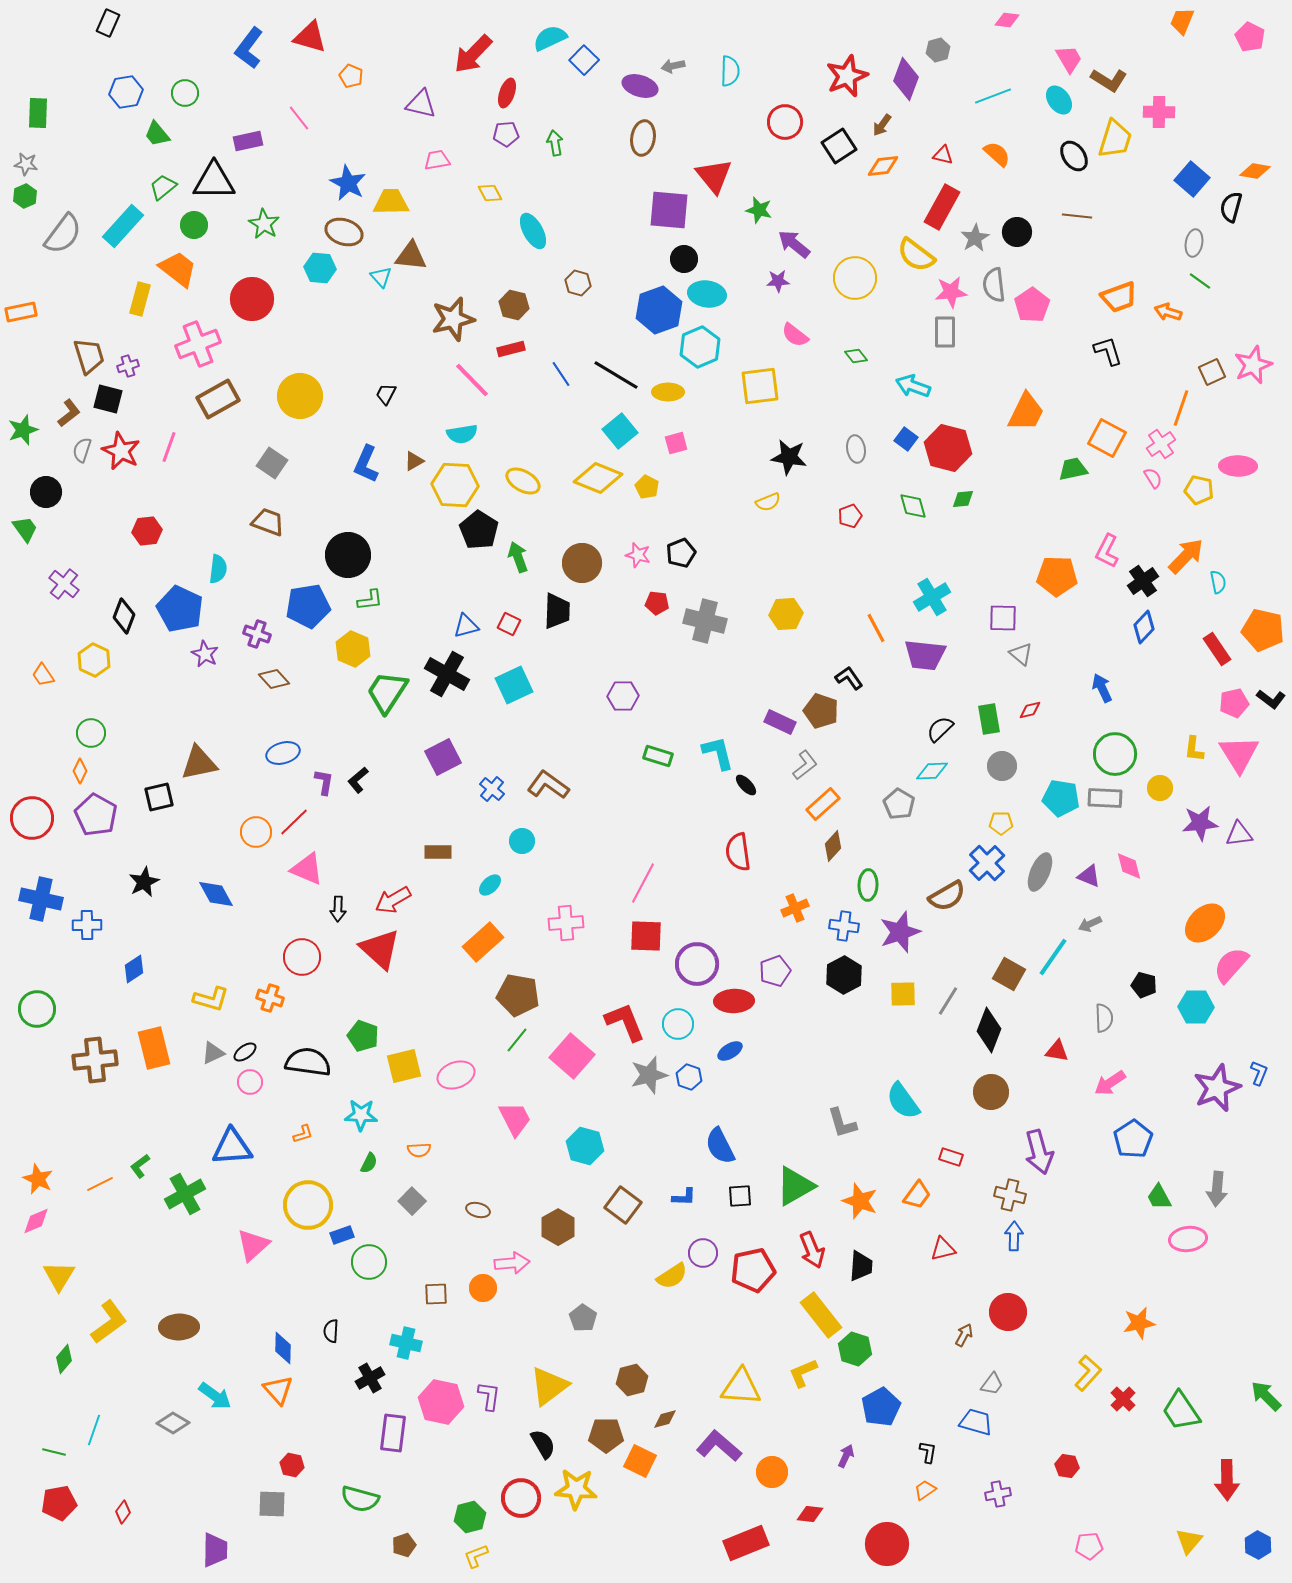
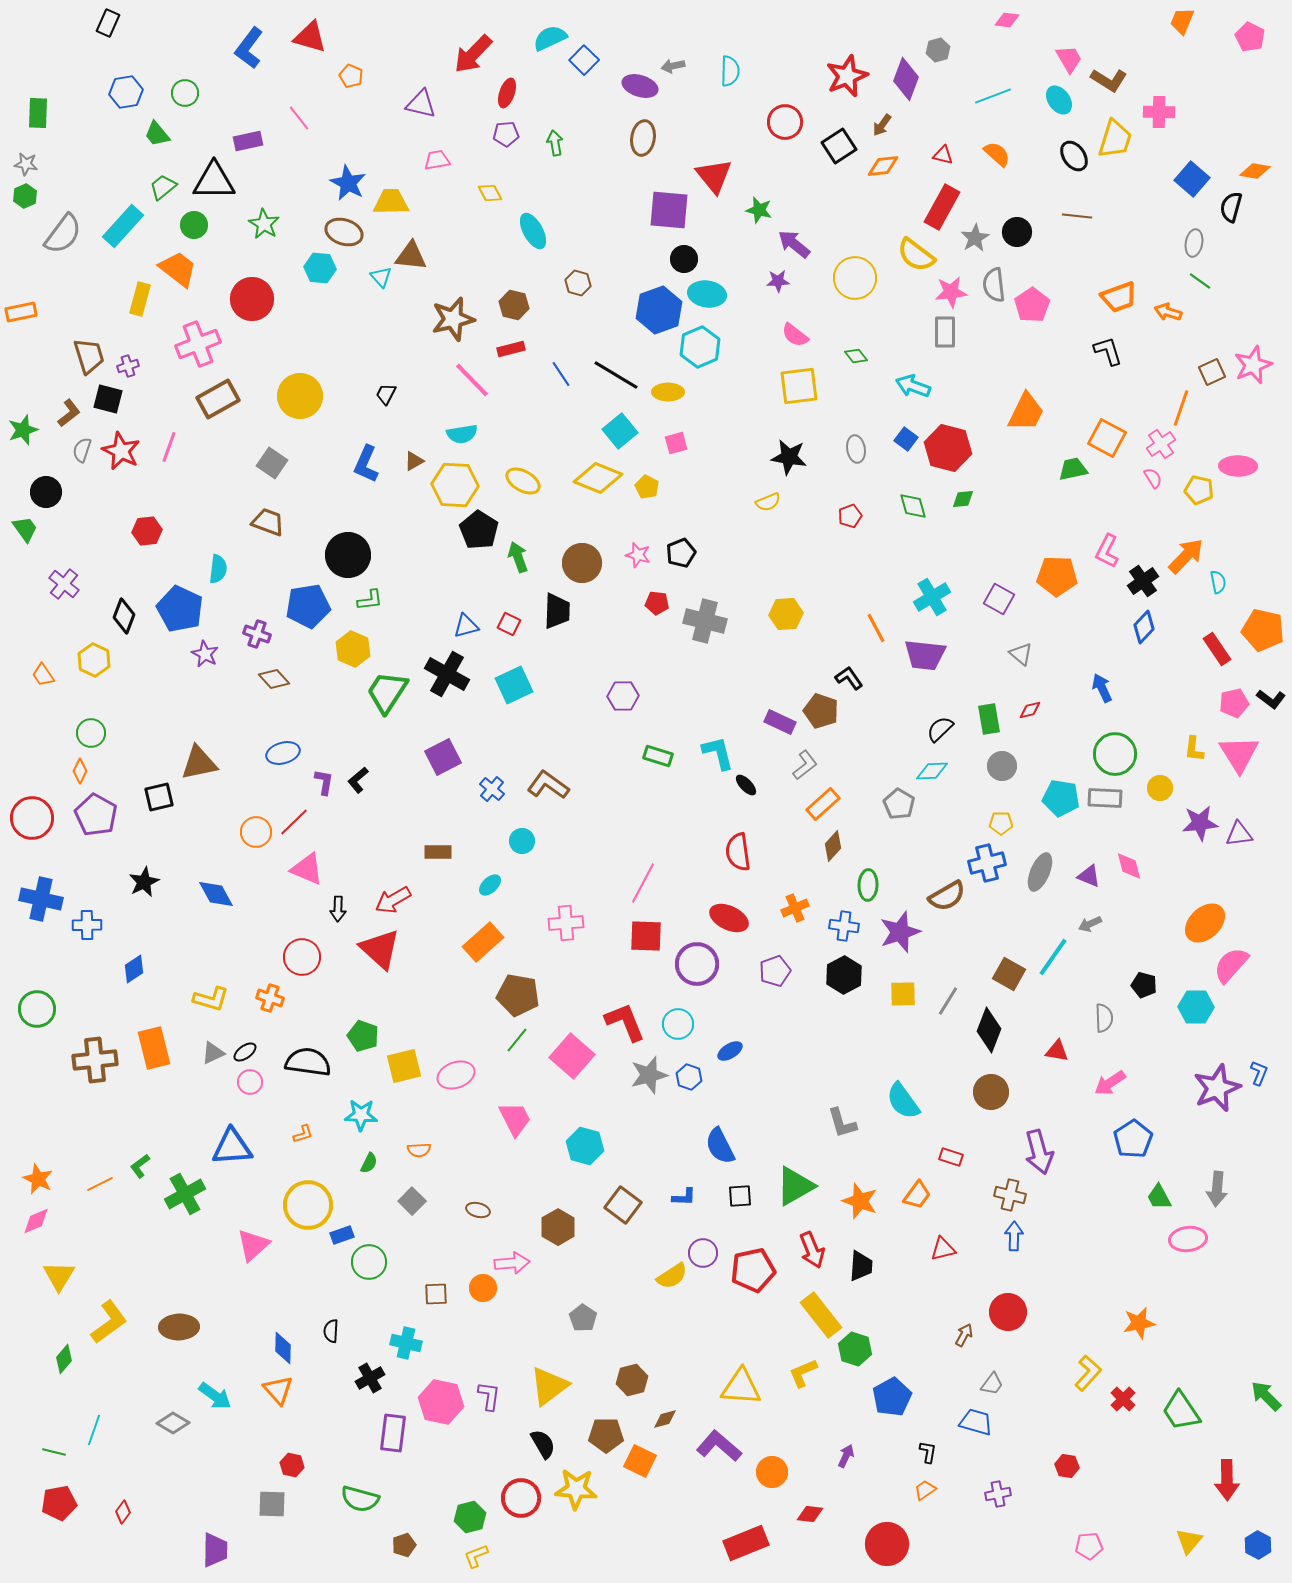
yellow square at (760, 386): moved 39 px right
purple square at (1003, 618): moved 4 px left, 19 px up; rotated 28 degrees clockwise
blue cross at (987, 863): rotated 30 degrees clockwise
red ellipse at (734, 1001): moved 5 px left, 83 px up; rotated 27 degrees clockwise
blue pentagon at (881, 1407): moved 11 px right, 10 px up
